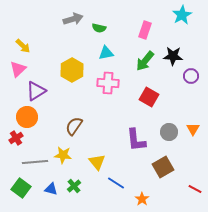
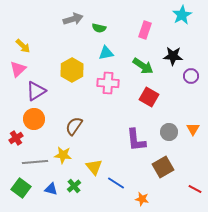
green arrow: moved 2 px left, 5 px down; rotated 95 degrees counterclockwise
orange circle: moved 7 px right, 2 px down
yellow triangle: moved 3 px left, 5 px down
orange star: rotated 24 degrees counterclockwise
